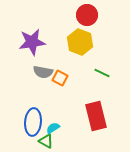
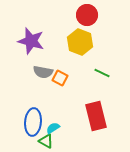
purple star: moved 1 px left, 1 px up; rotated 24 degrees clockwise
